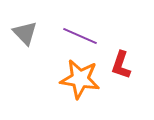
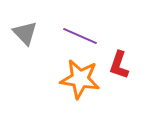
red L-shape: moved 2 px left
